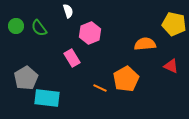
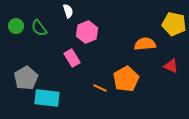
pink hexagon: moved 3 px left, 1 px up
